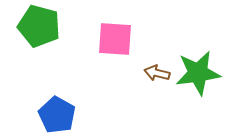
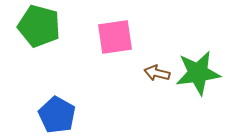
pink square: moved 2 px up; rotated 12 degrees counterclockwise
